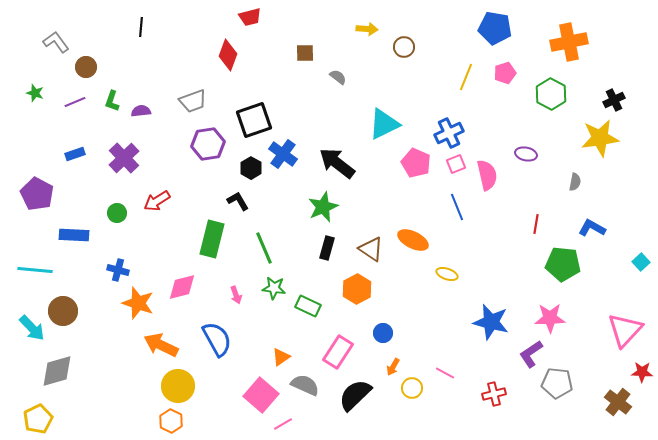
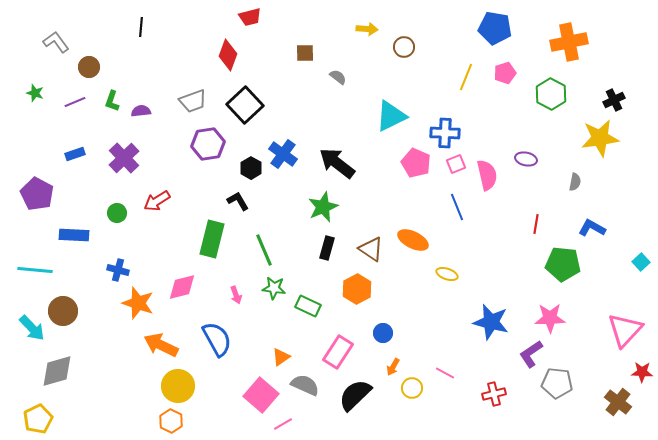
brown circle at (86, 67): moved 3 px right
black square at (254, 120): moved 9 px left, 15 px up; rotated 24 degrees counterclockwise
cyan triangle at (384, 124): moved 7 px right, 8 px up
blue cross at (449, 133): moved 4 px left; rotated 28 degrees clockwise
purple ellipse at (526, 154): moved 5 px down
green line at (264, 248): moved 2 px down
